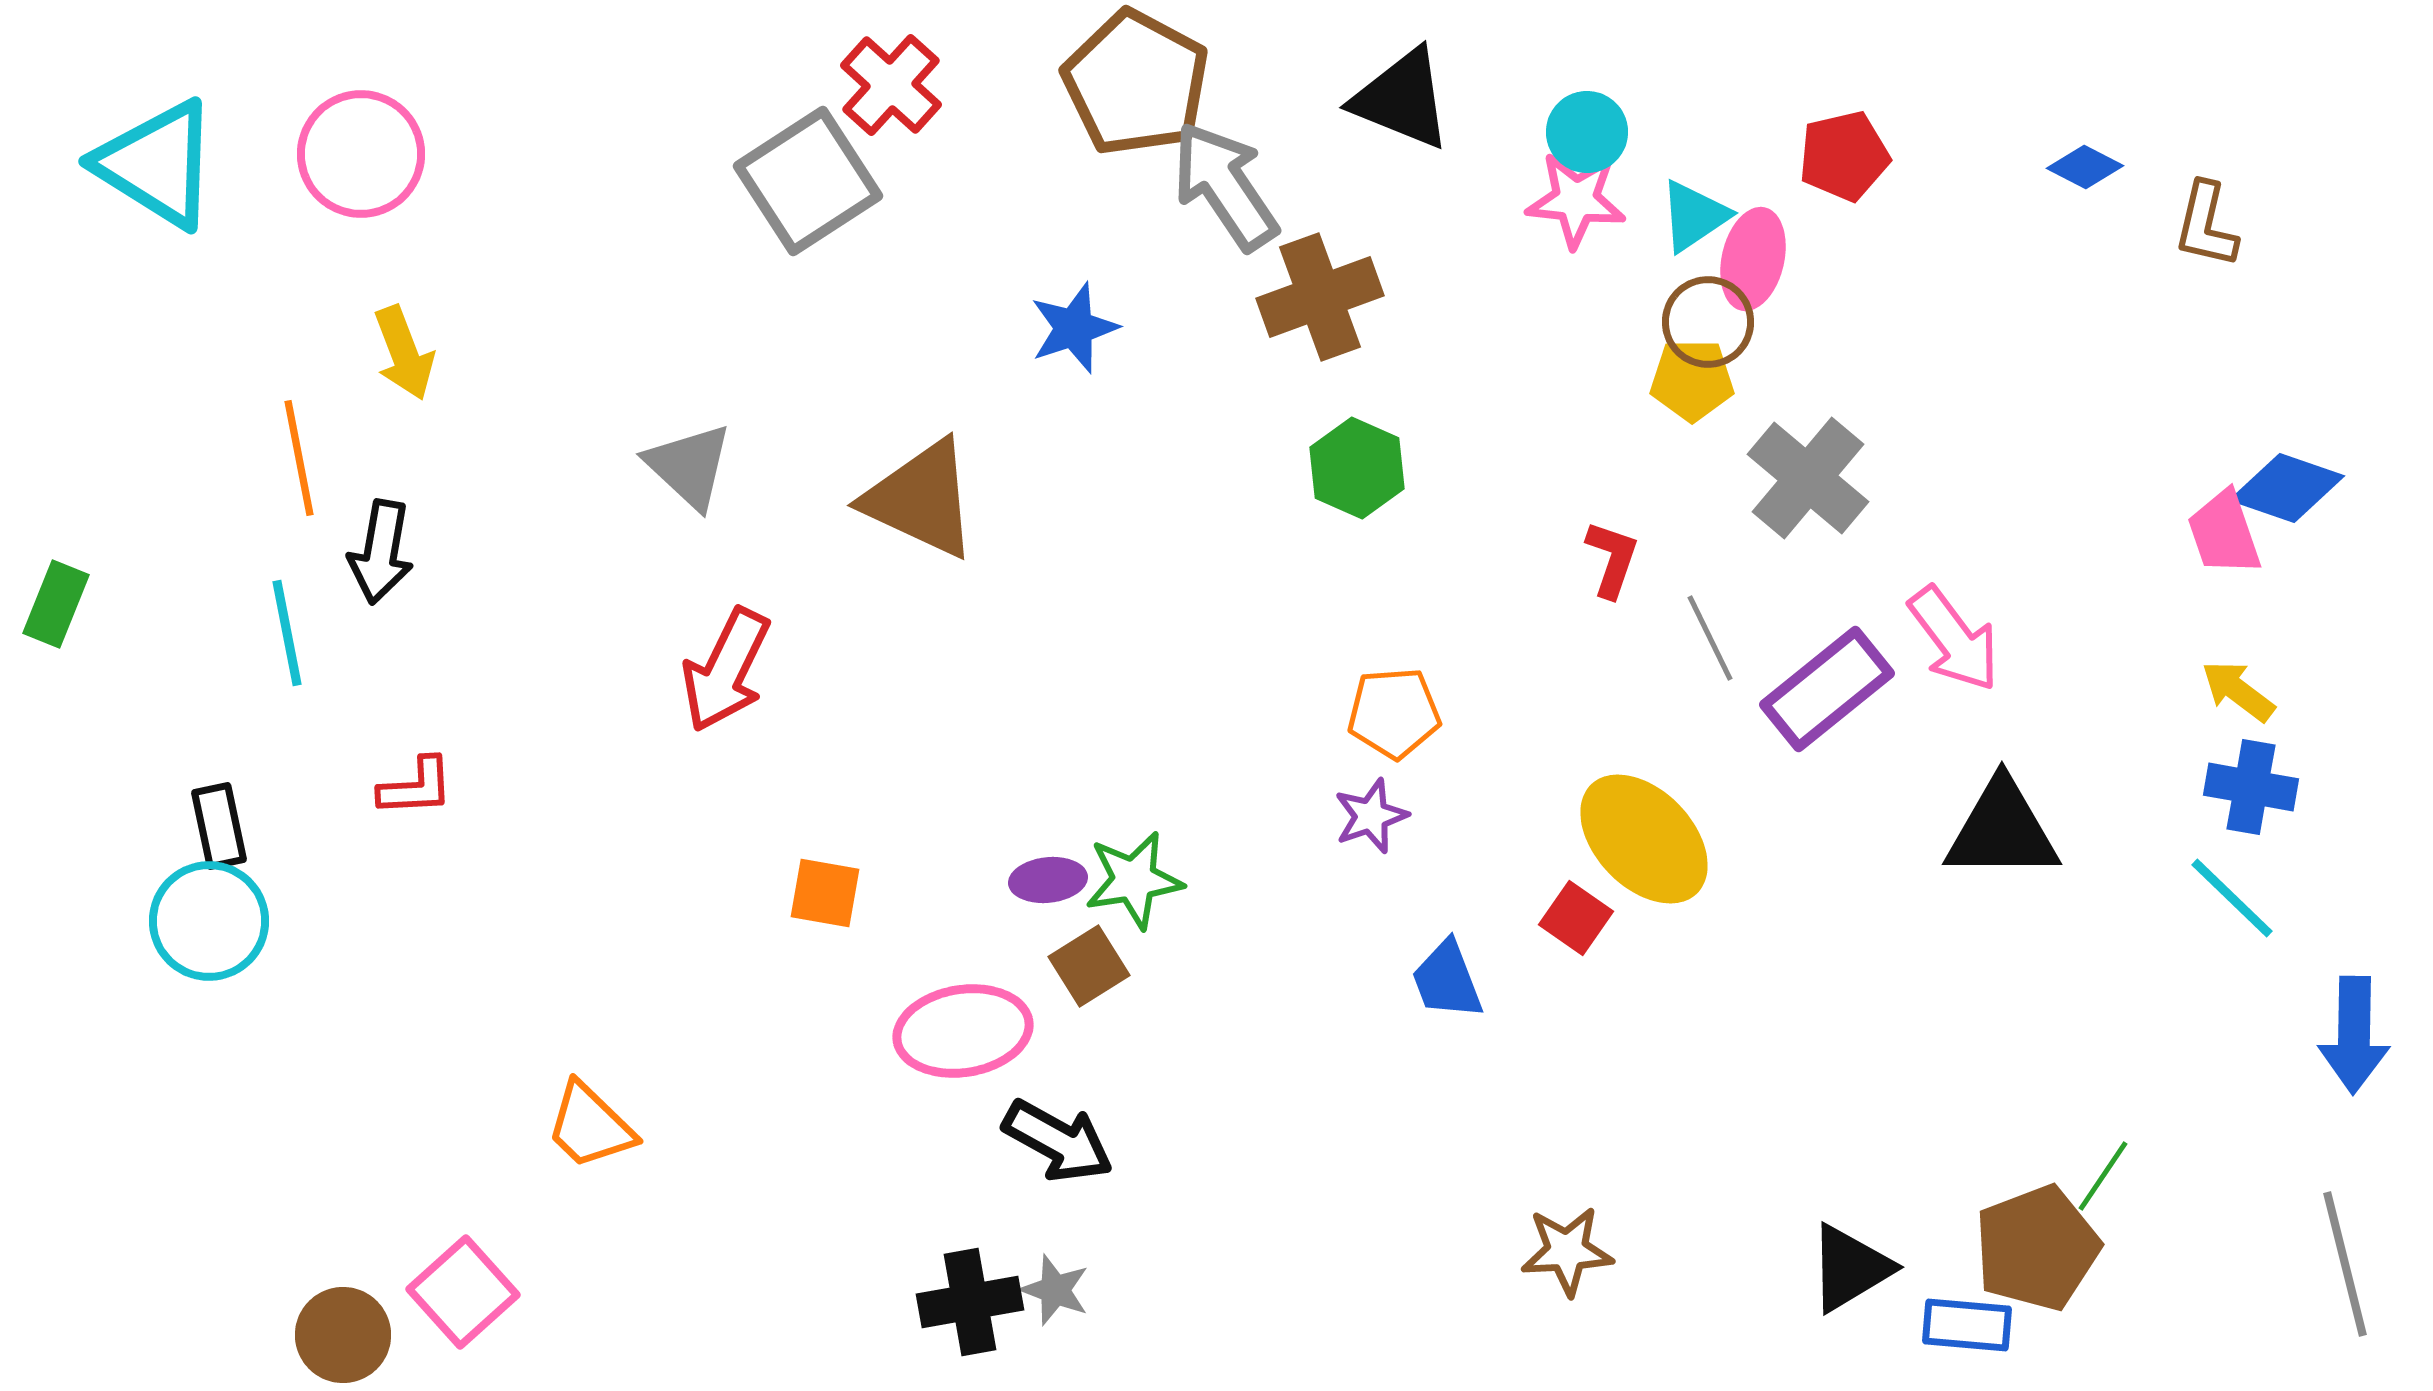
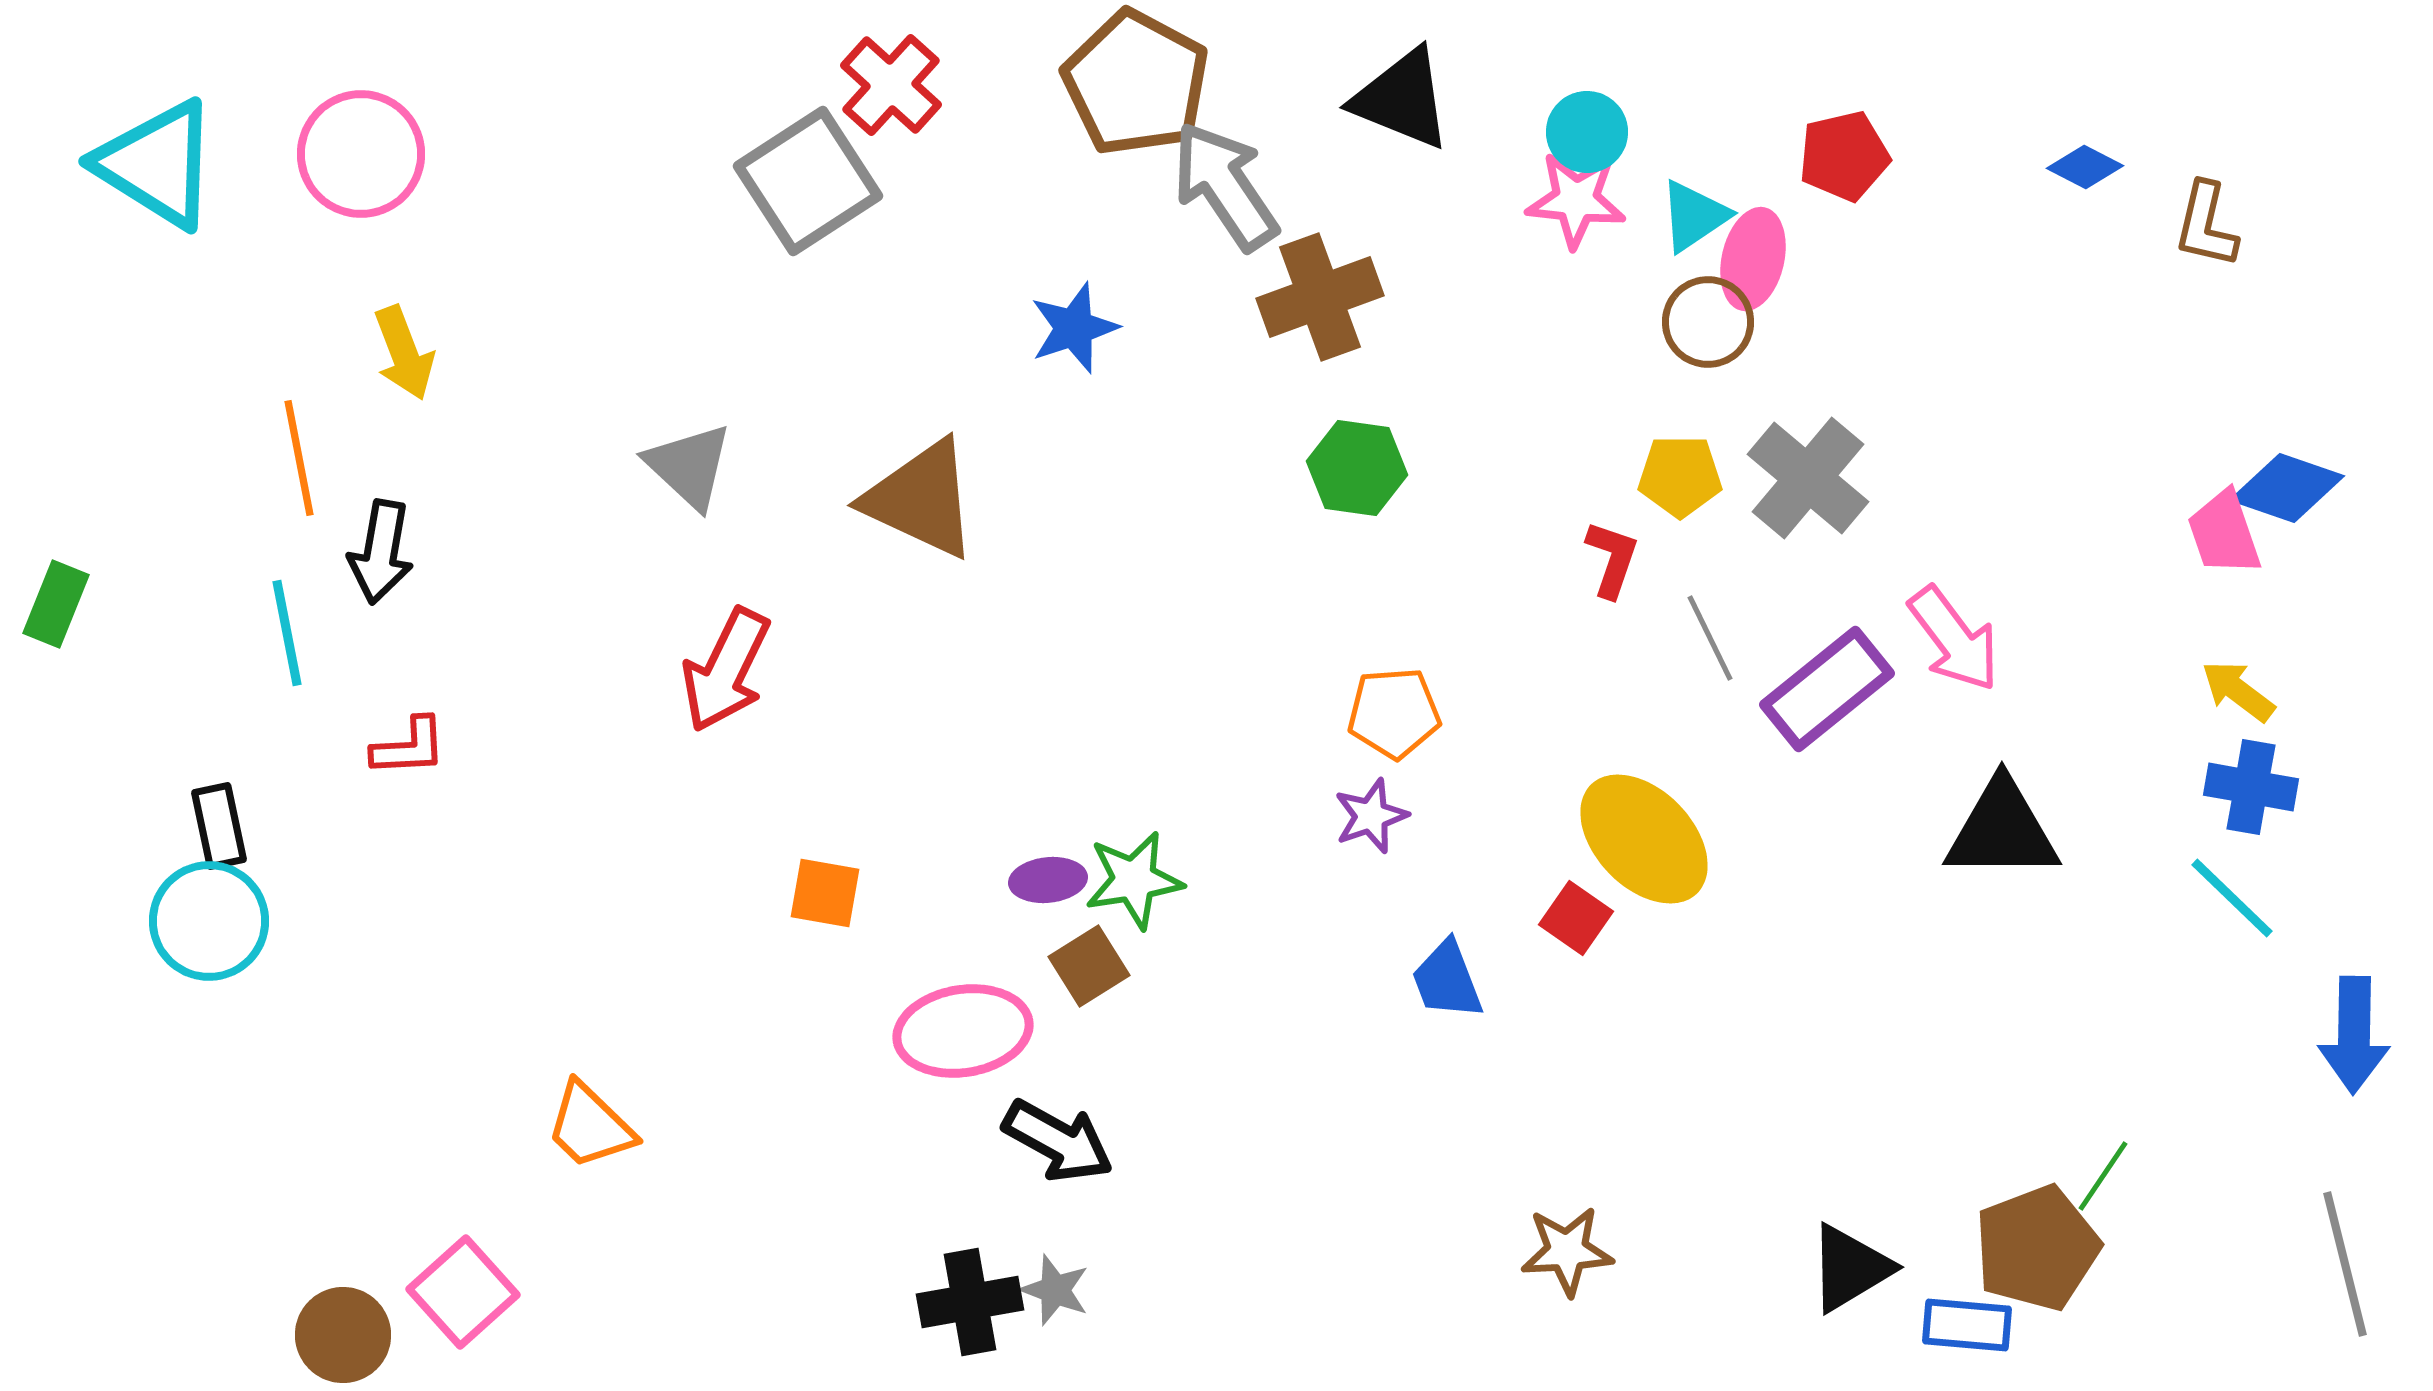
yellow pentagon at (1692, 380): moved 12 px left, 96 px down
green hexagon at (1357, 468): rotated 16 degrees counterclockwise
red L-shape at (416, 787): moved 7 px left, 40 px up
